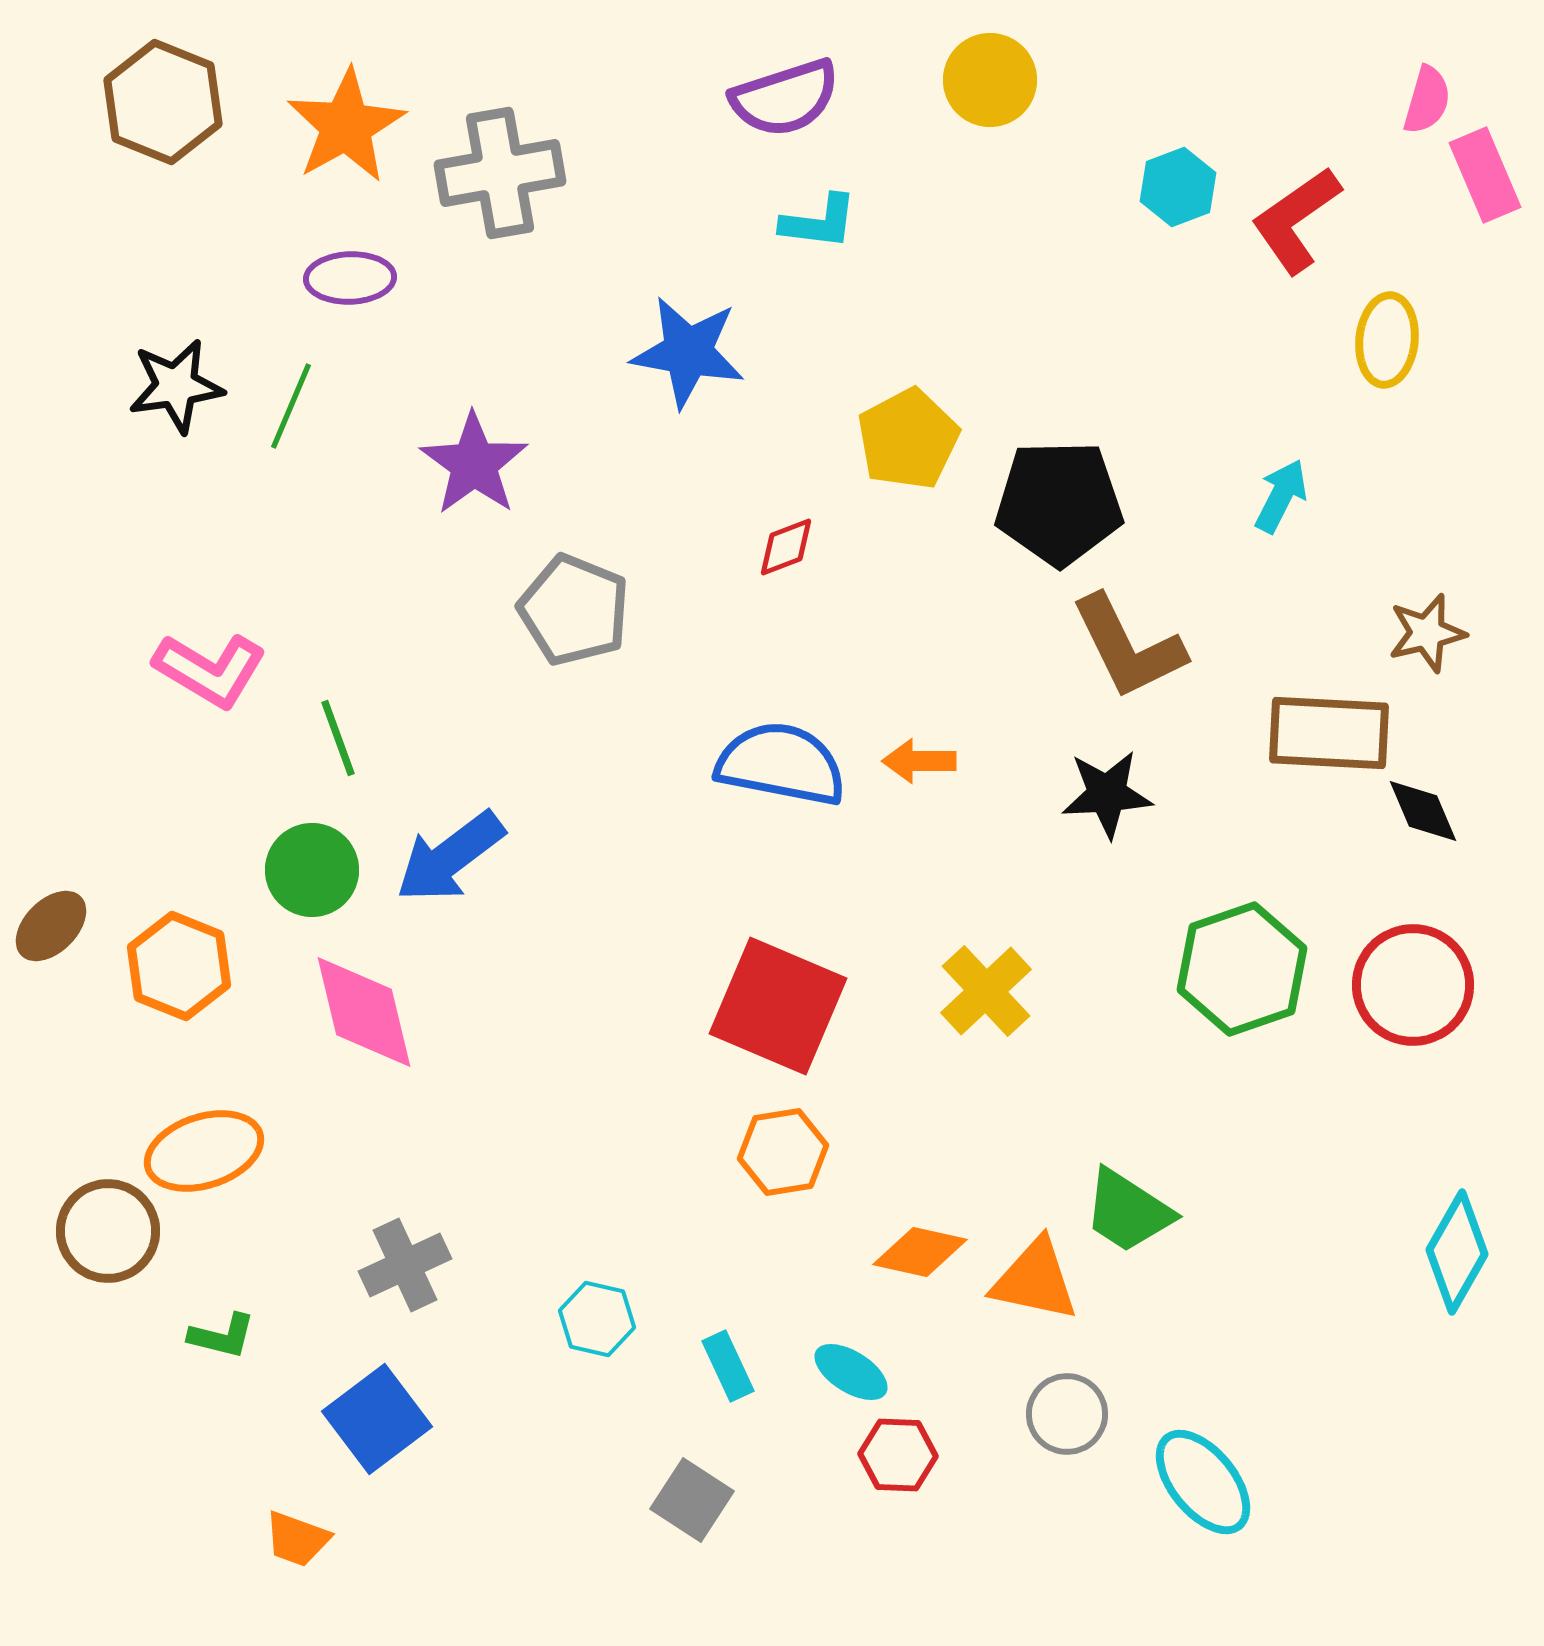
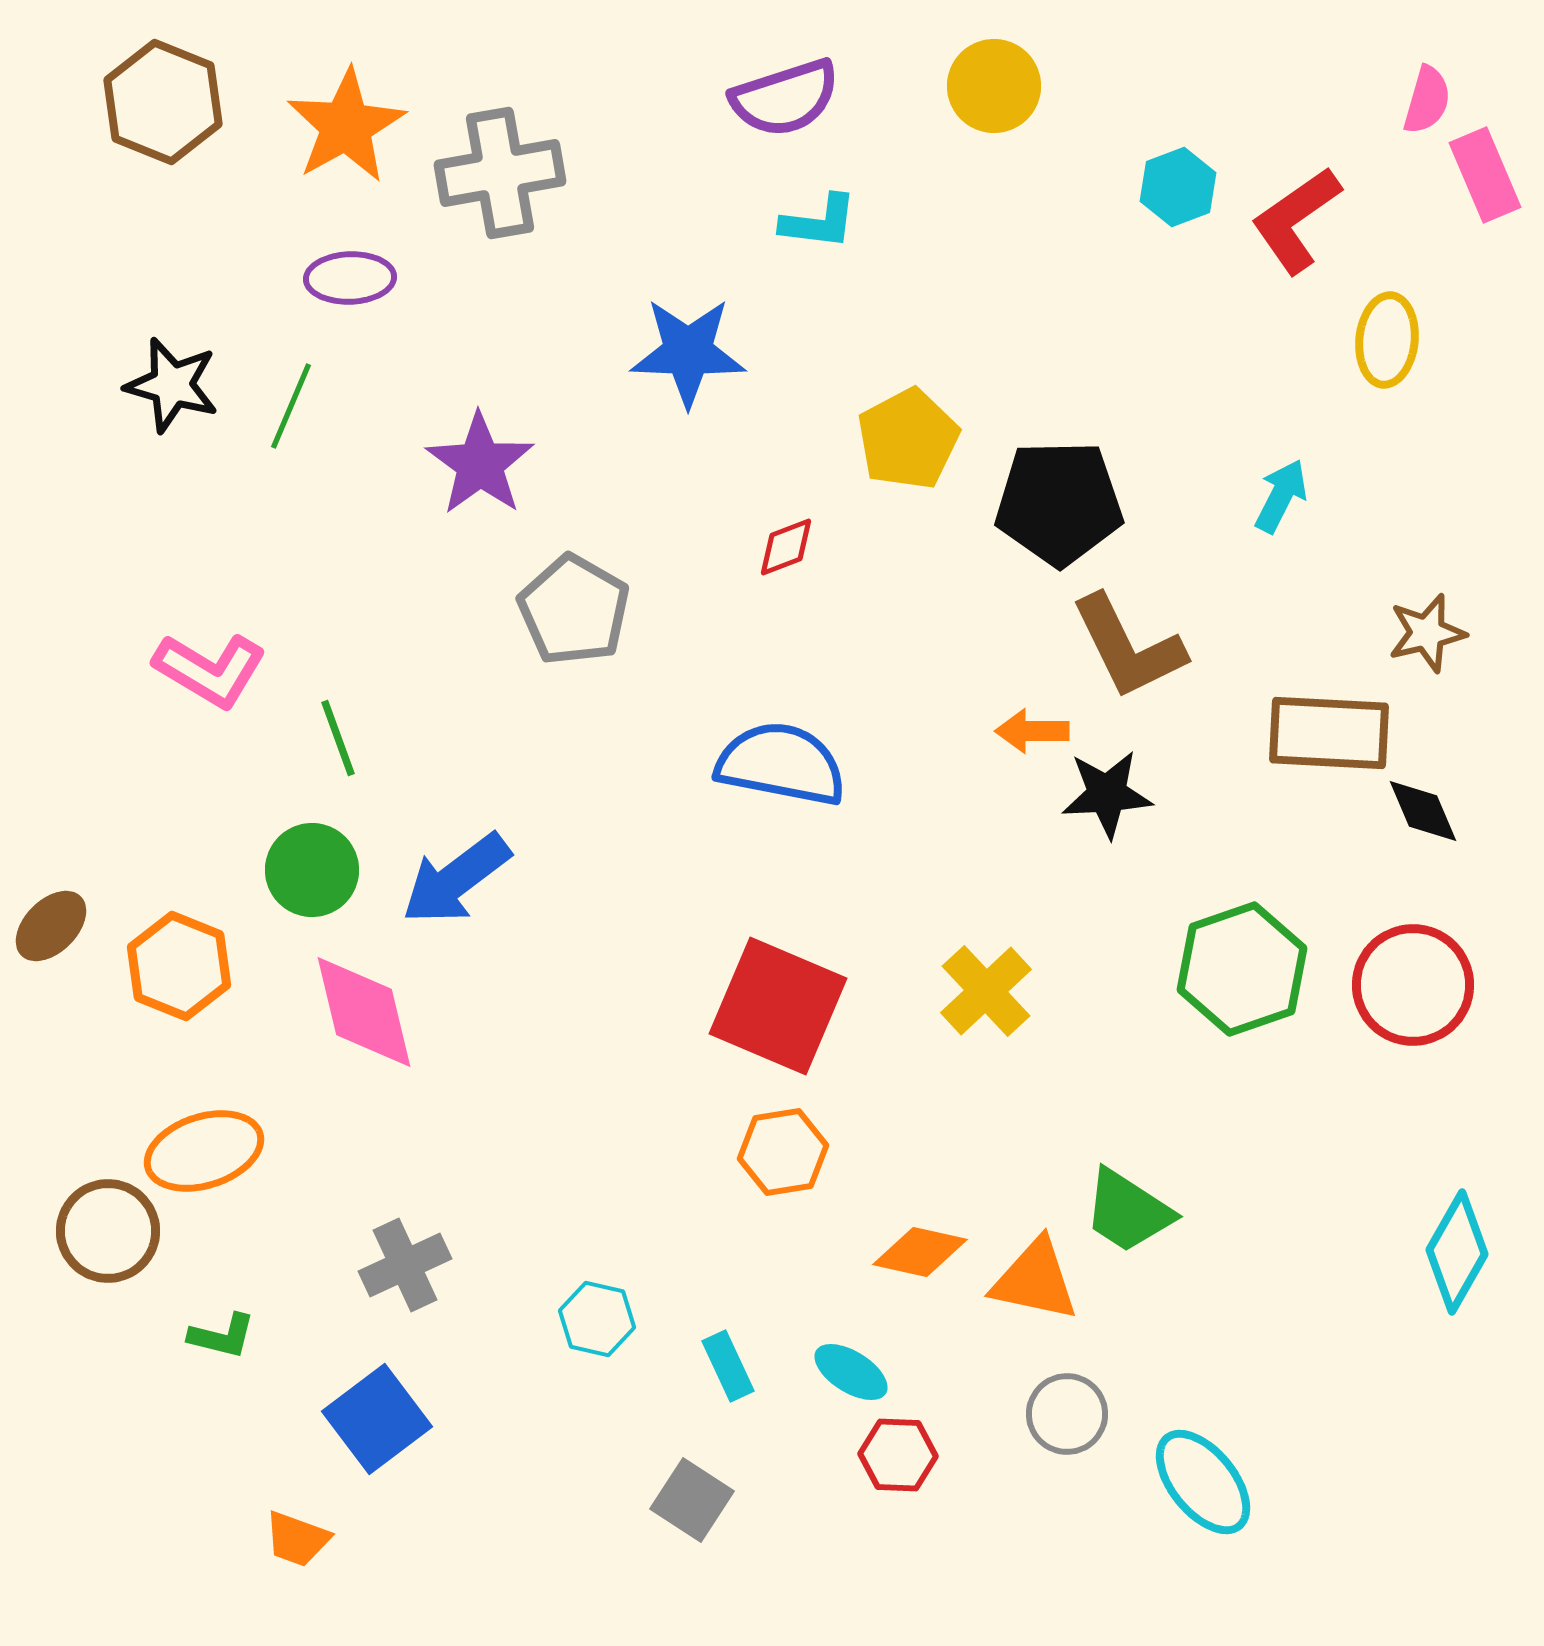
yellow circle at (990, 80): moved 4 px right, 6 px down
blue star at (688, 352): rotated 8 degrees counterclockwise
black star at (176, 386): moved 4 px left, 1 px up; rotated 24 degrees clockwise
purple star at (474, 464): moved 6 px right
gray pentagon at (574, 610): rotated 8 degrees clockwise
orange arrow at (919, 761): moved 113 px right, 30 px up
blue arrow at (450, 857): moved 6 px right, 22 px down
